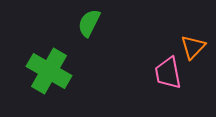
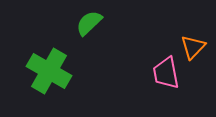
green semicircle: rotated 20 degrees clockwise
pink trapezoid: moved 2 px left
